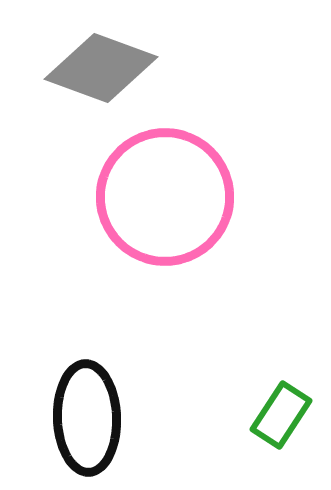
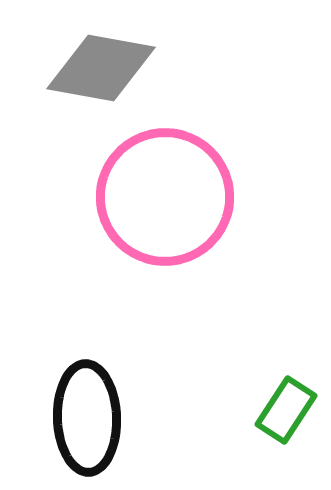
gray diamond: rotated 10 degrees counterclockwise
green rectangle: moved 5 px right, 5 px up
